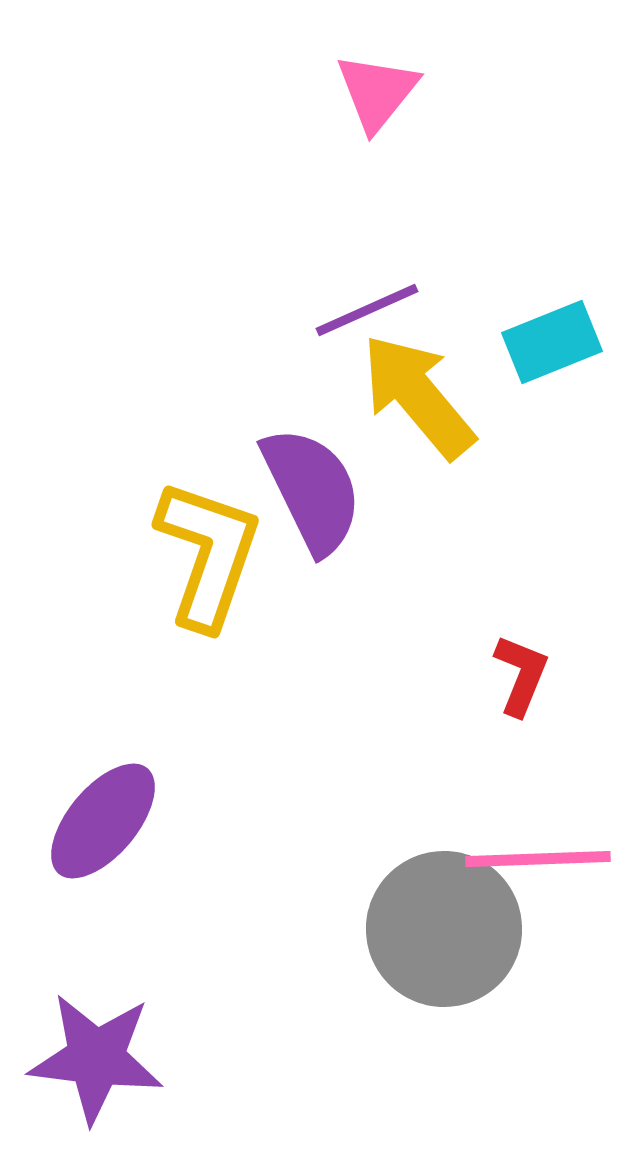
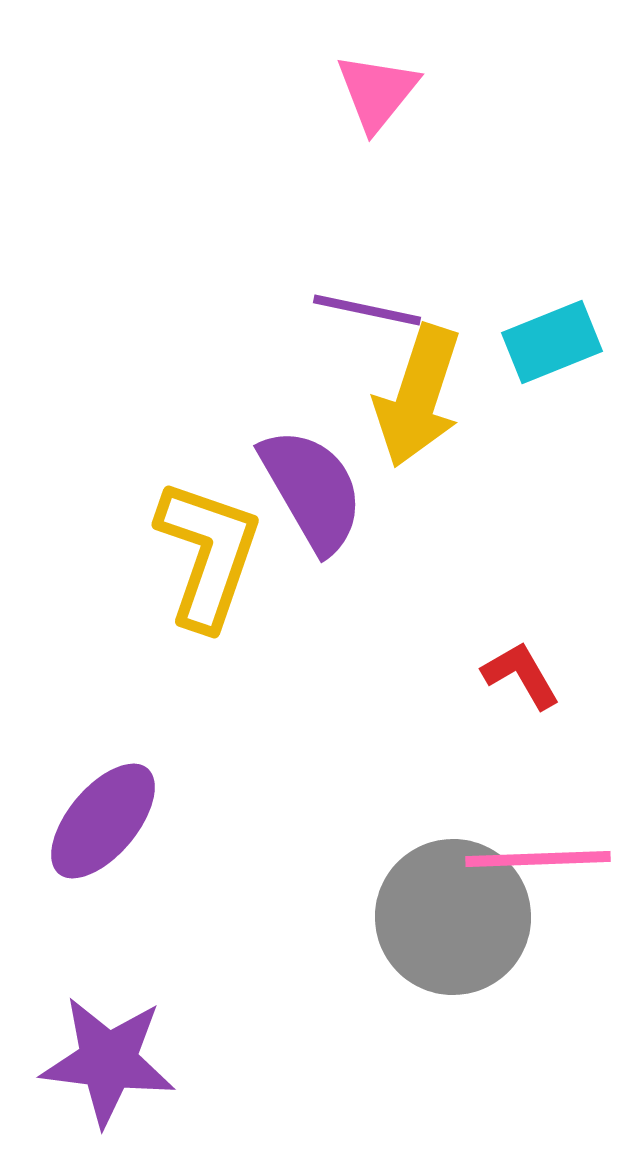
purple line: rotated 36 degrees clockwise
yellow arrow: rotated 122 degrees counterclockwise
purple semicircle: rotated 4 degrees counterclockwise
red L-shape: rotated 52 degrees counterclockwise
gray circle: moved 9 px right, 12 px up
purple star: moved 12 px right, 3 px down
